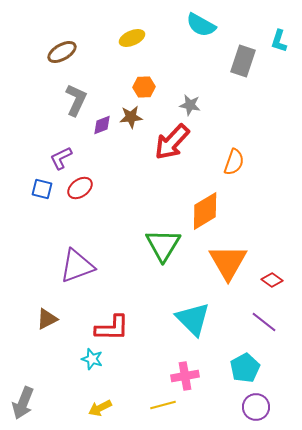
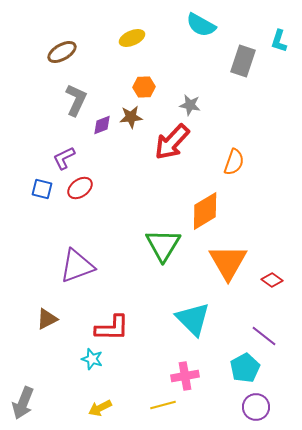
purple L-shape: moved 3 px right
purple line: moved 14 px down
